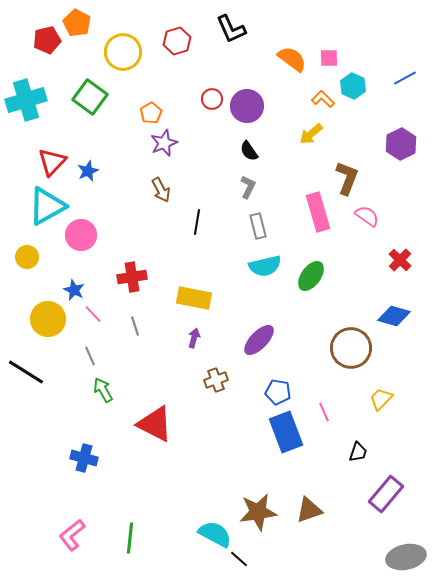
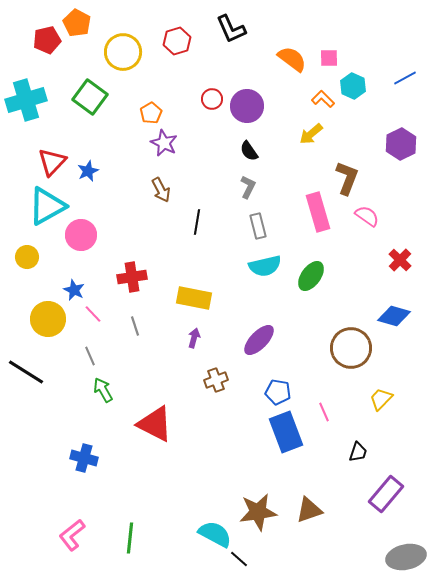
purple star at (164, 143): rotated 24 degrees counterclockwise
